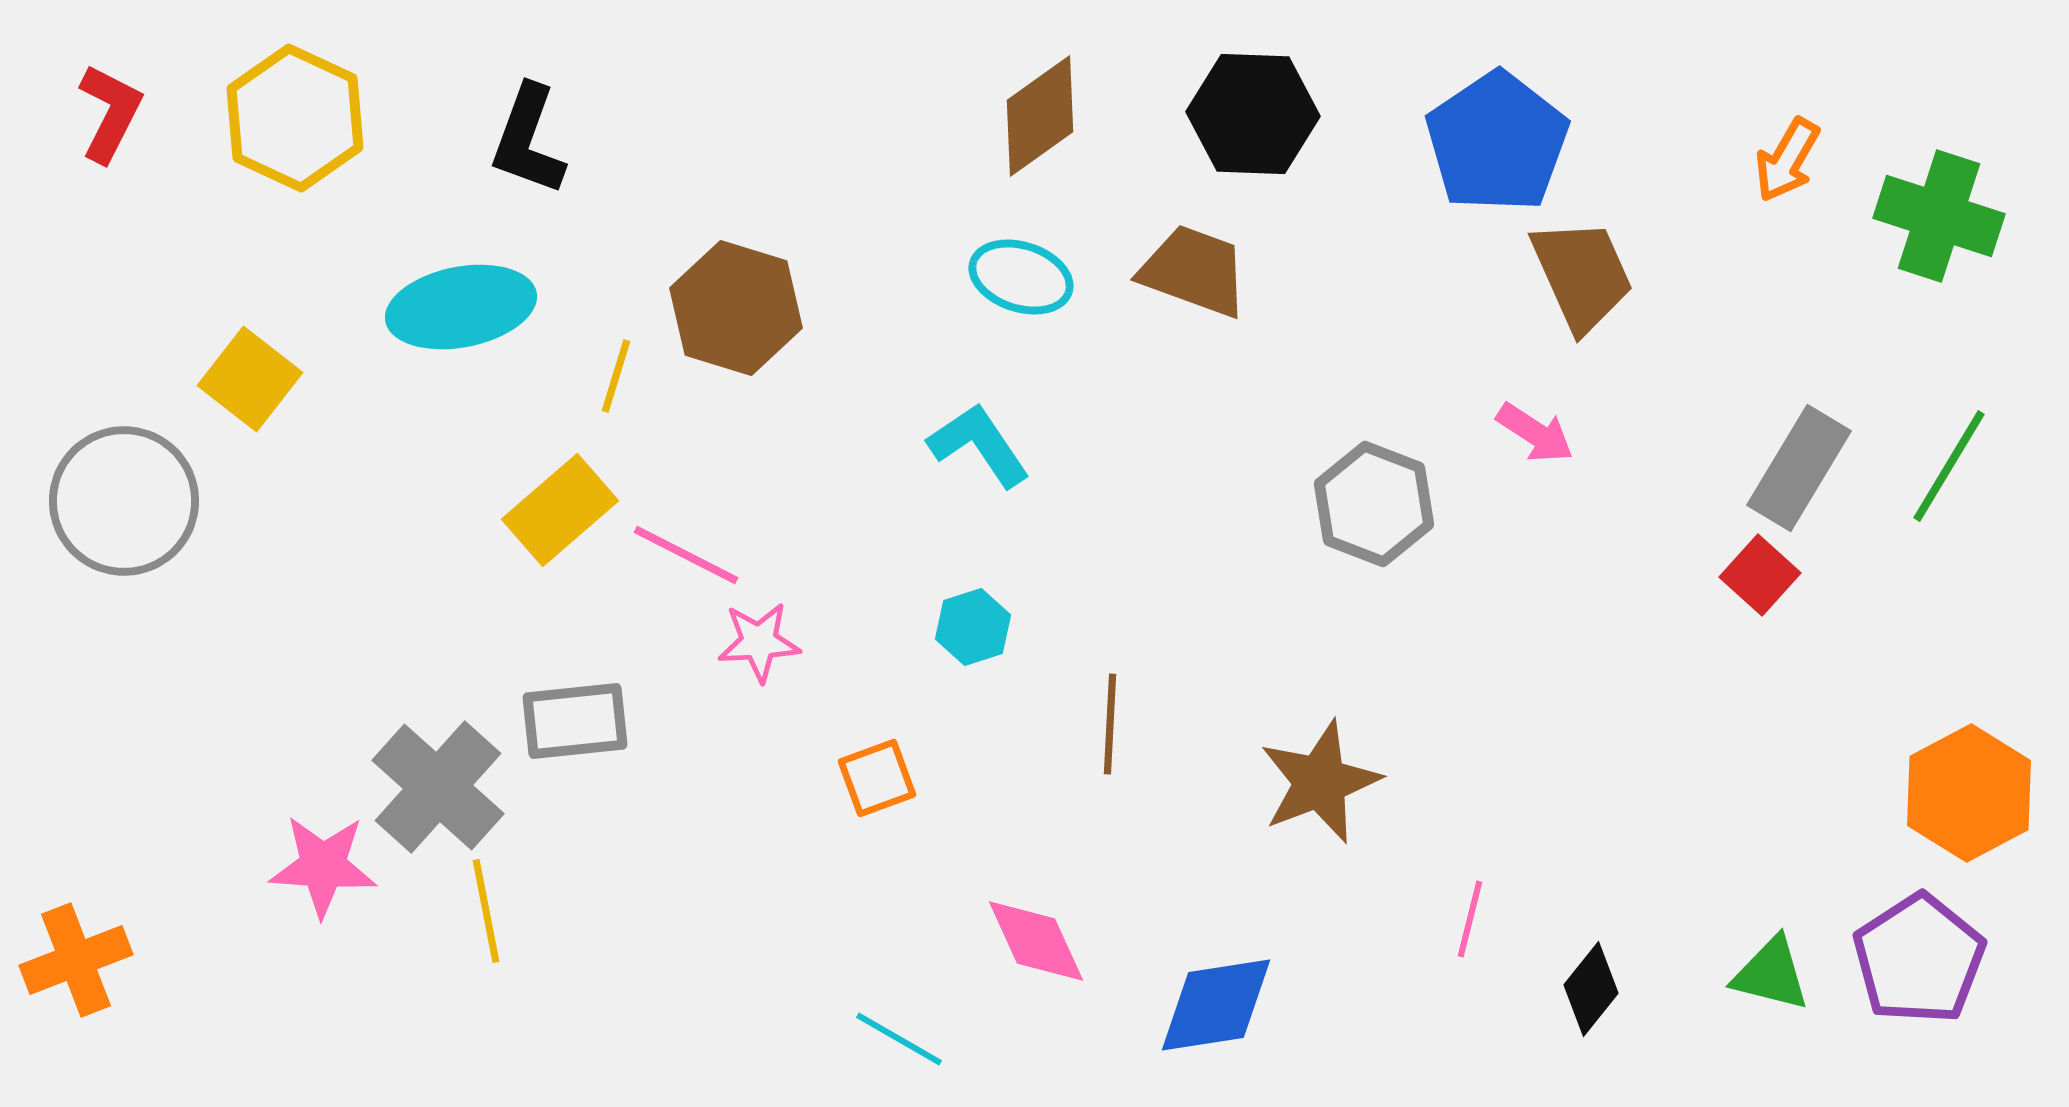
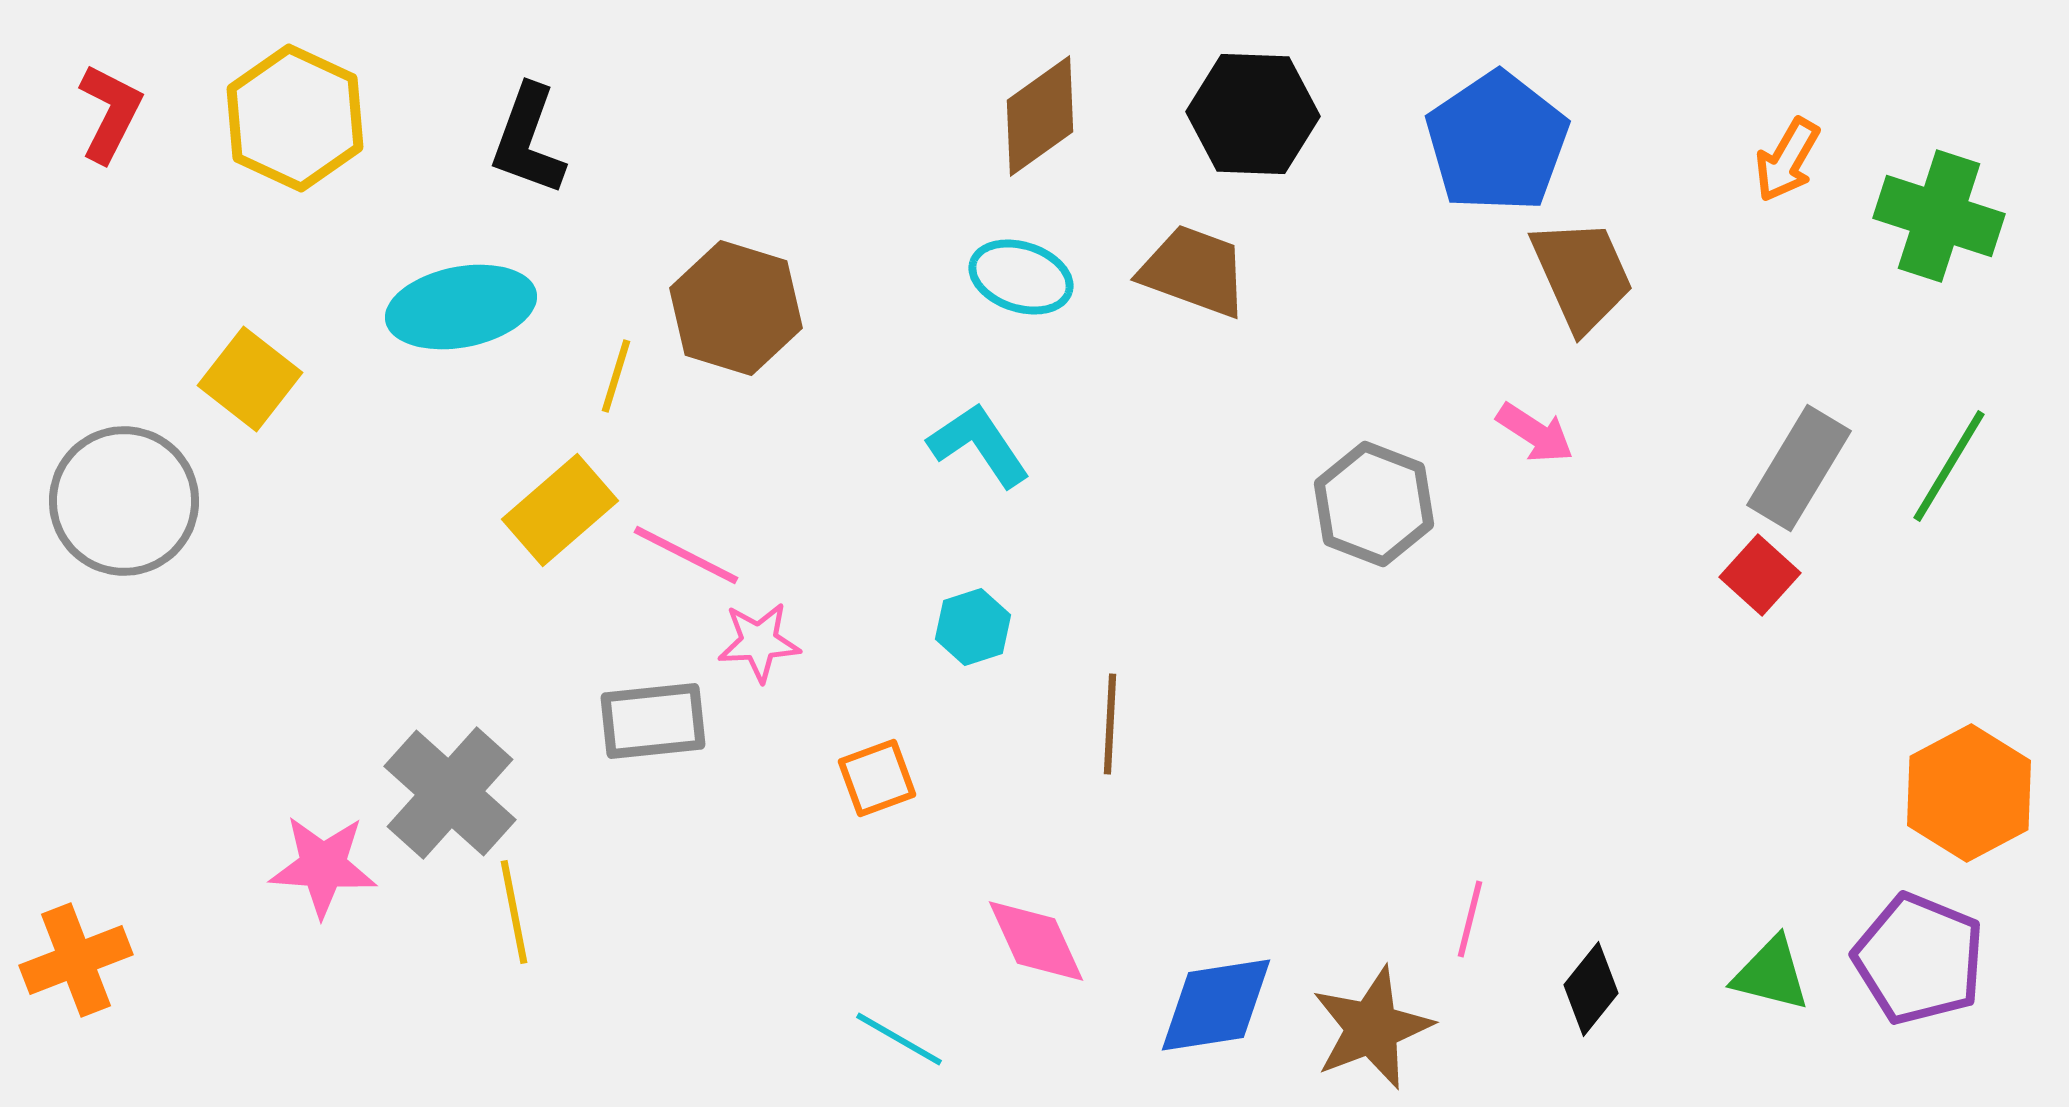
gray rectangle at (575, 721): moved 78 px right
brown star at (1320, 782): moved 52 px right, 246 px down
gray cross at (438, 787): moved 12 px right, 6 px down
yellow line at (486, 911): moved 28 px right, 1 px down
purple pentagon at (1919, 959): rotated 17 degrees counterclockwise
